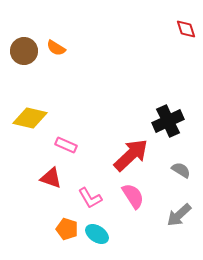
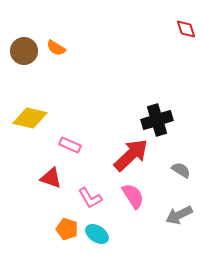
black cross: moved 11 px left, 1 px up; rotated 8 degrees clockwise
pink rectangle: moved 4 px right
gray arrow: rotated 16 degrees clockwise
